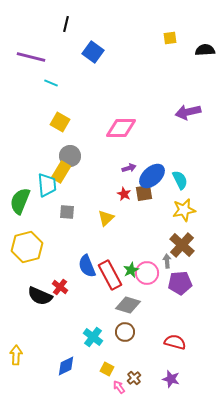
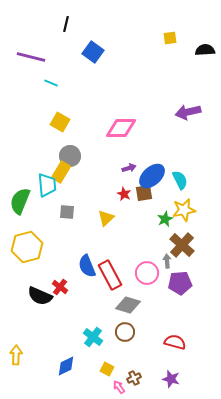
green star at (131, 270): moved 34 px right, 51 px up
brown cross at (134, 378): rotated 16 degrees clockwise
